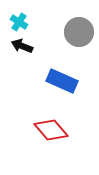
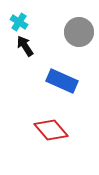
black arrow: moved 3 px right; rotated 35 degrees clockwise
